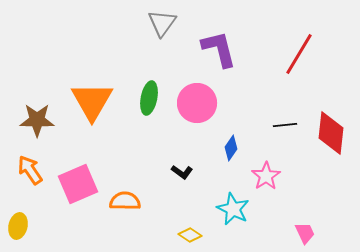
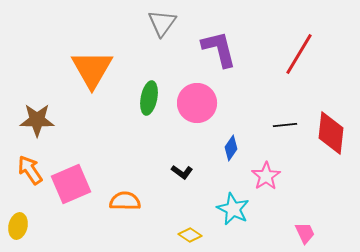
orange triangle: moved 32 px up
pink square: moved 7 px left
